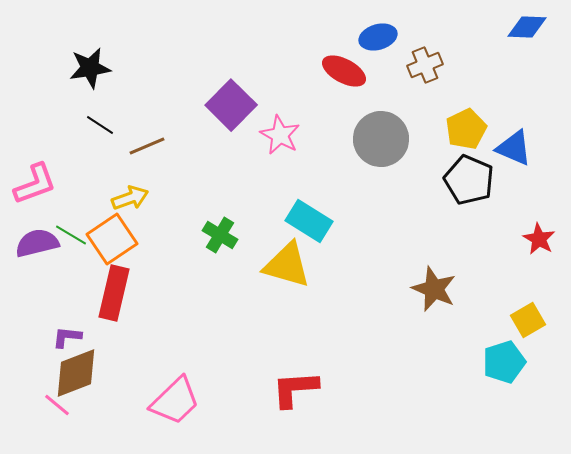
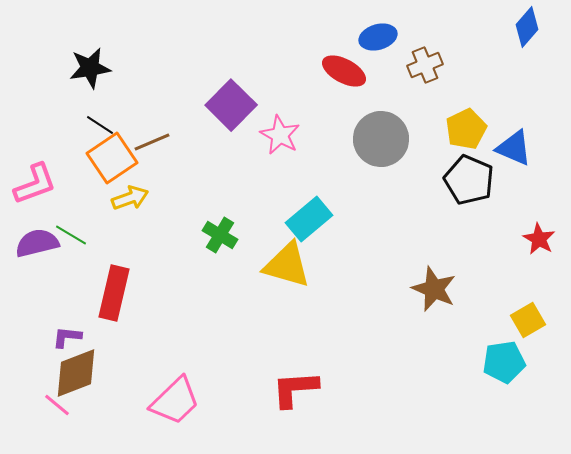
blue diamond: rotated 51 degrees counterclockwise
brown line: moved 5 px right, 4 px up
cyan rectangle: moved 2 px up; rotated 72 degrees counterclockwise
orange square: moved 81 px up
cyan pentagon: rotated 9 degrees clockwise
